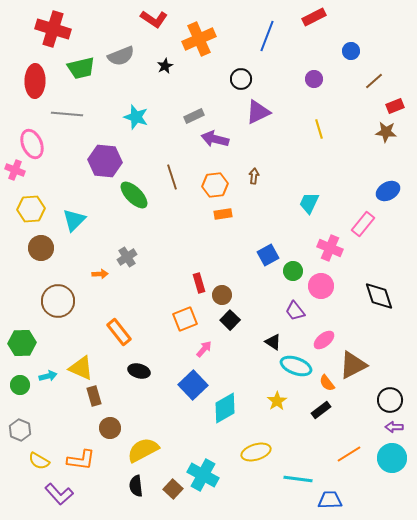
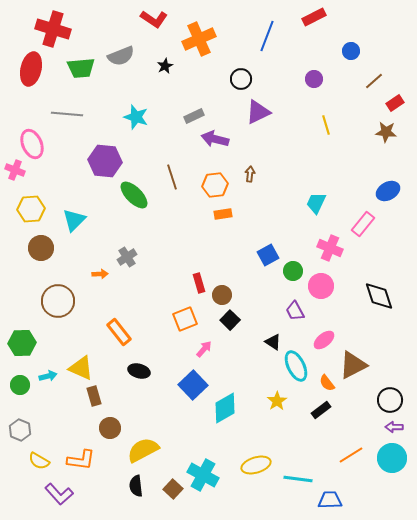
green trapezoid at (81, 68): rotated 8 degrees clockwise
red ellipse at (35, 81): moved 4 px left, 12 px up; rotated 12 degrees clockwise
red rectangle at (395, 106): moved 3 px up; rotated 12 degrees counterclockwise
yellow line at (319, 129): moved 7 px right, 4 px up
brown arrow at (254, 176): moved 4 px left, 2 px up
cyan trapezoid at (309, 203): moved 7 px right
purple trapezoid at (295, 311): rotated 10 degrees clockwise
cyan ellipse at (296, 366): rotated 44 degrees clockwise
yellow ellipse at (256, 452): moved 13 px down
orange line at (349, 454): moved 2 px right, 1 px down
